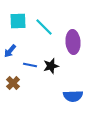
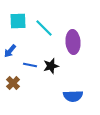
cyan line: moved 1 px down
